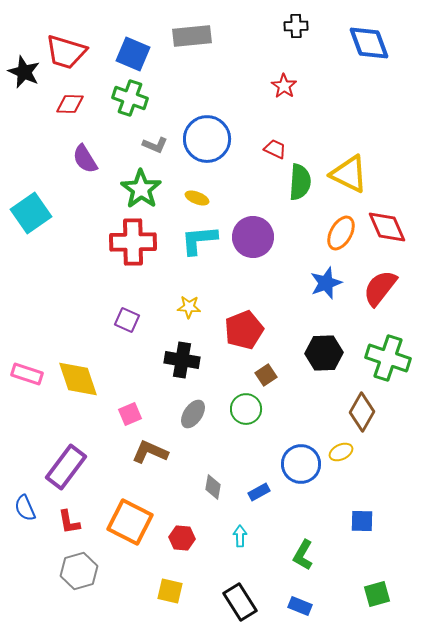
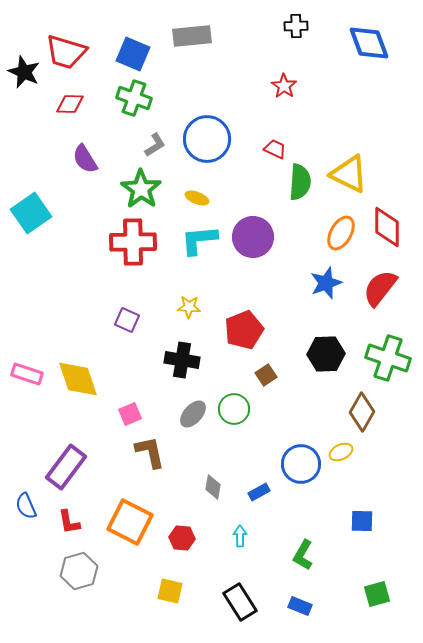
green cross at (130, 98): moved 4 px right
gray L-shape at (155, 145): rotated 55 degrees counterclockwise
red diamond at (387, 227): rotated 24 degrees clockwise
black hexagon at (324, 353): moved 2 px right, 1 px down
green circle at (246, 409): moved 12 px left
gray ellipse at (193, 414): rotated 8 degrees clockwise
brown L-shape at (150, 452): rotated 54 degrees clockwise
blue semicircle at (25, 508): moved 1 px right, 2 px up
